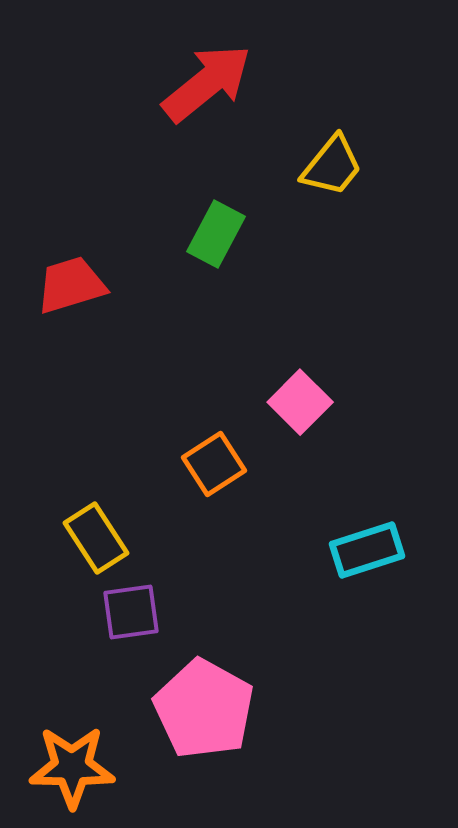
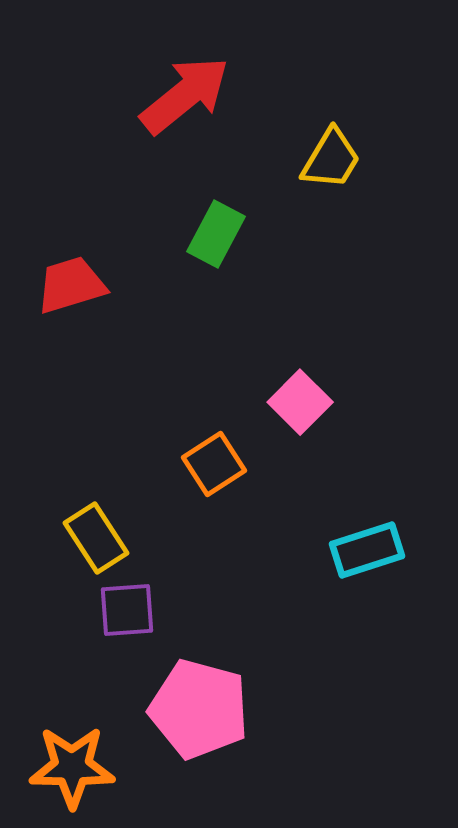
red arrow: moved 22 px left, 12 px down
yellow trapezoid: moved 1 px left, 7 px up; rotated 8 degrees counterclockwise
purple square: moved 4 px left, 2 px up; rotated 4 degrees clockwise
pink pentagon: moved 5 px left; rotated 14 degrees counterclockwise
